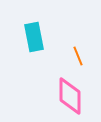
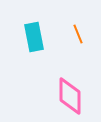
orange line: moved 22 px up
